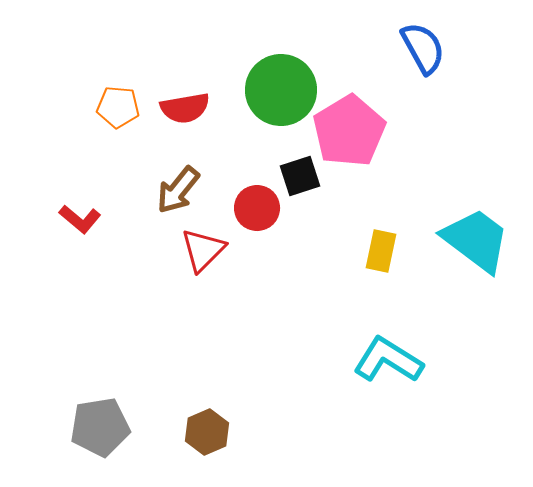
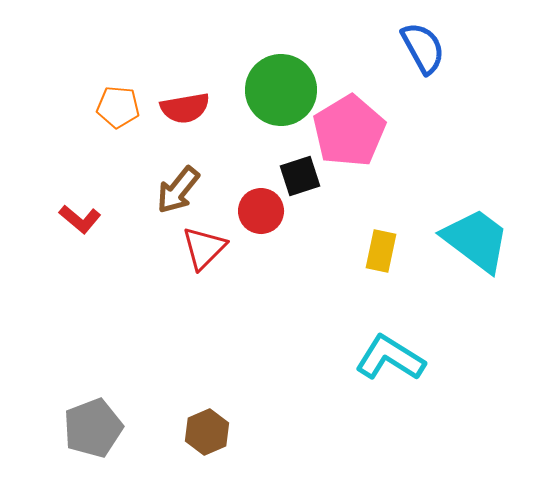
red circle: moved 4 px right, 3 px down
red triangle: moved 1 px right, 2 px up
cyan L-shape: moved 2 px right, 2 px up
gray pentagon: moved 7 px left, 1 px down; rotated 12 degrees counterclockwise
